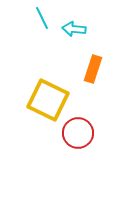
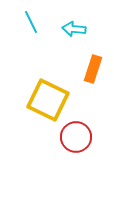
cyan line: moved 11 px left, 4 px down
red circle: moved 2 px left, 4 px down
